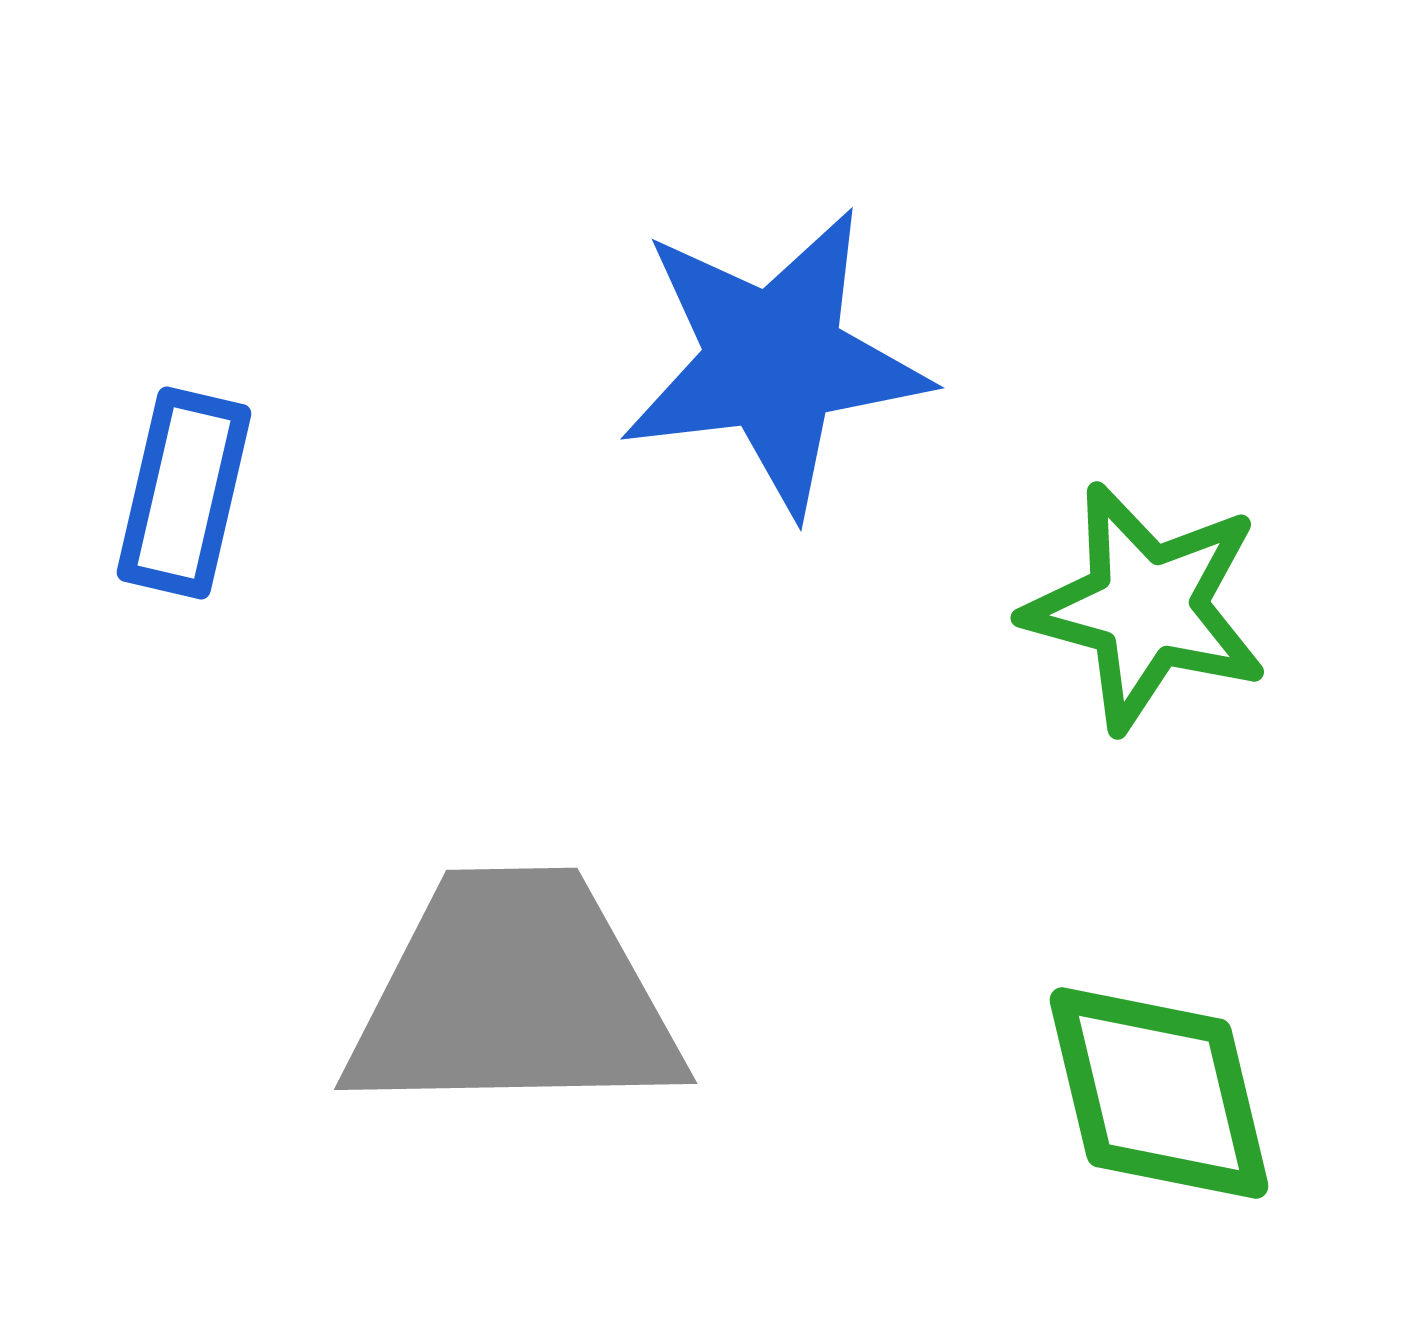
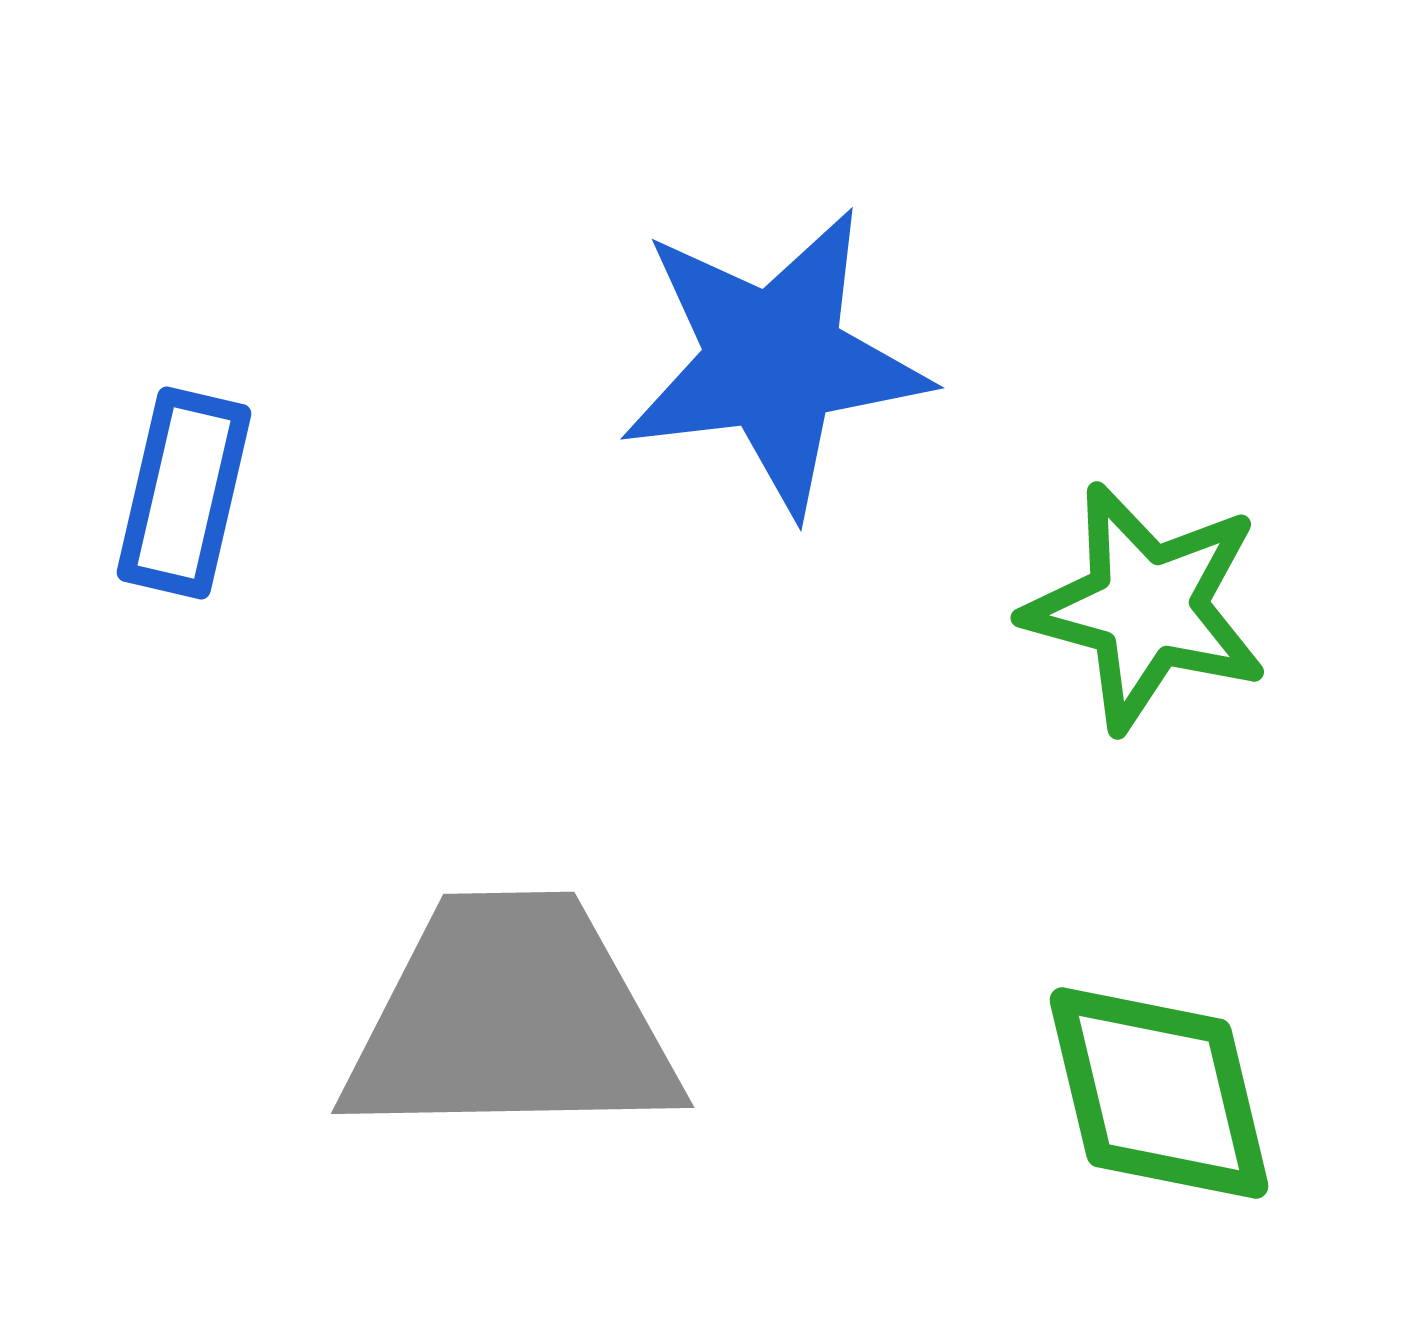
gray trapezoid: moved 3 px left, 24 px down
